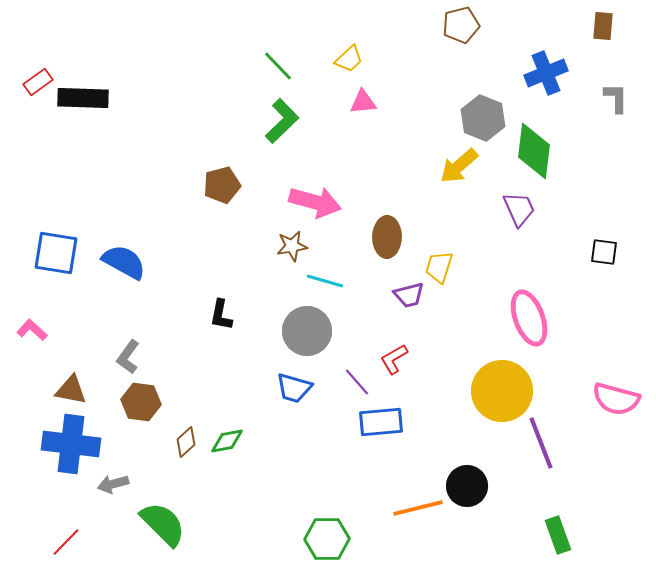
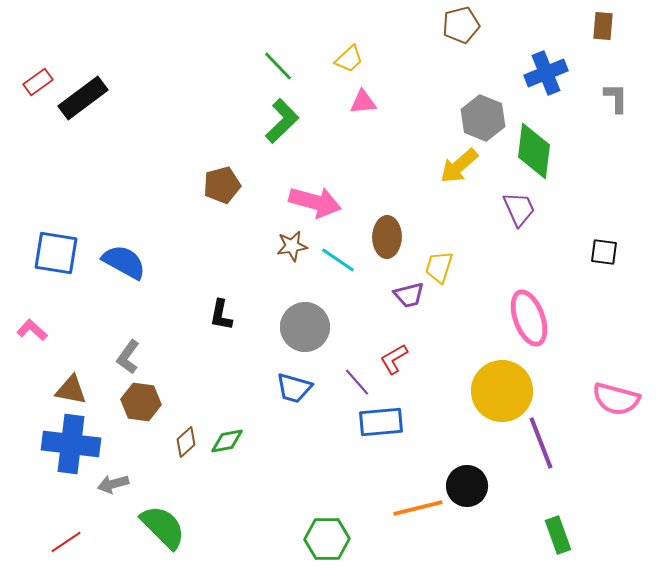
black rectangle at (83, 98): rotated 39 degrees counterclockwise
cyan line at (325, 281): moved 13 px right, 21 px up; rotated 18 degrees clockwise
gray circle at (307, 331): moved 2 px left, 4 px up
green semicircle at (163, 524): moved 3 px down
red line at (66, 542): rotated 12 degrees clockwise
